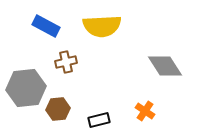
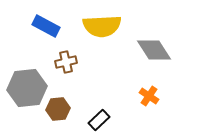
gray diamond: moved 11 px left, 16 px up
gray hexagon: moved 1 px right
orange cross: moved 4 px right, 15 px up
black rectangle: rotated 30 degrees counterclockwise
